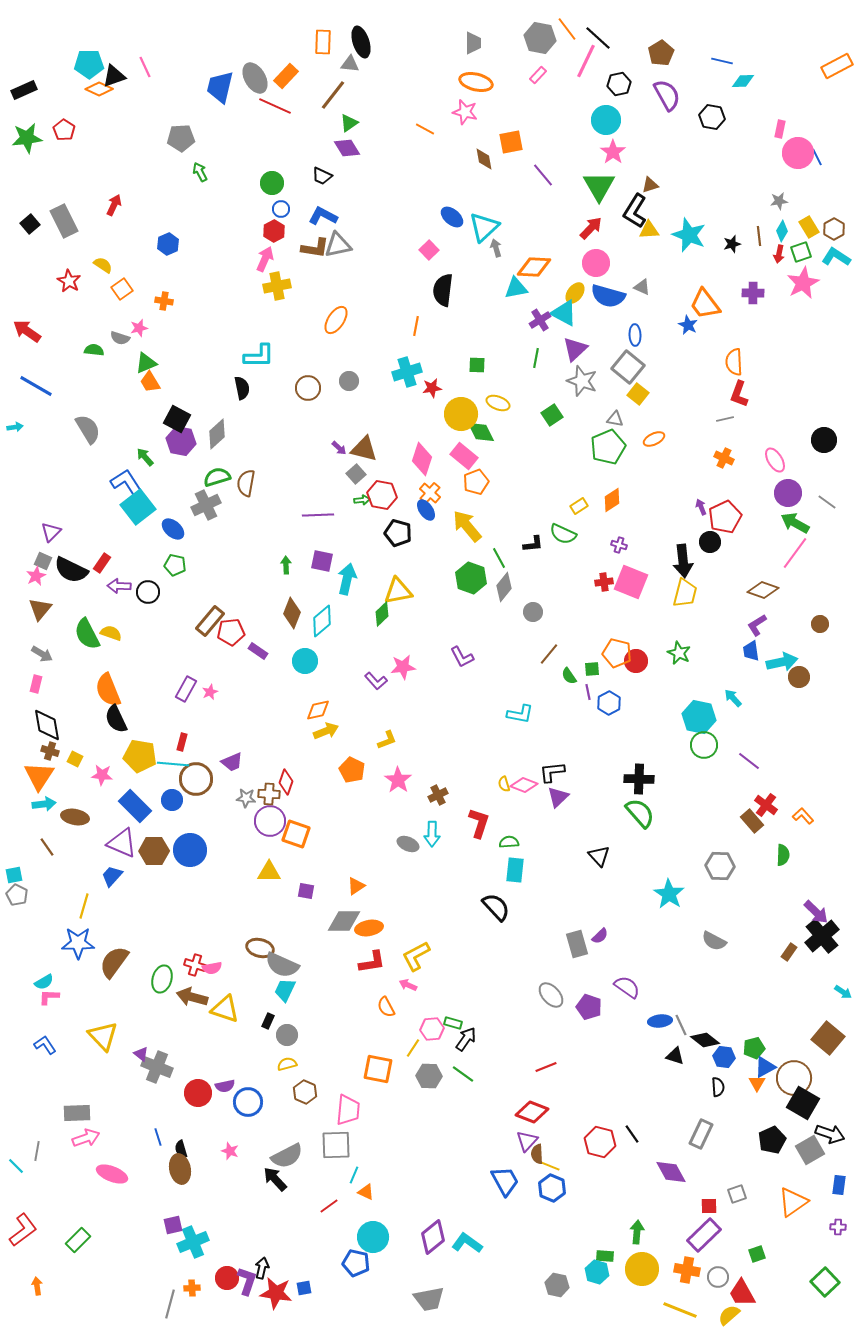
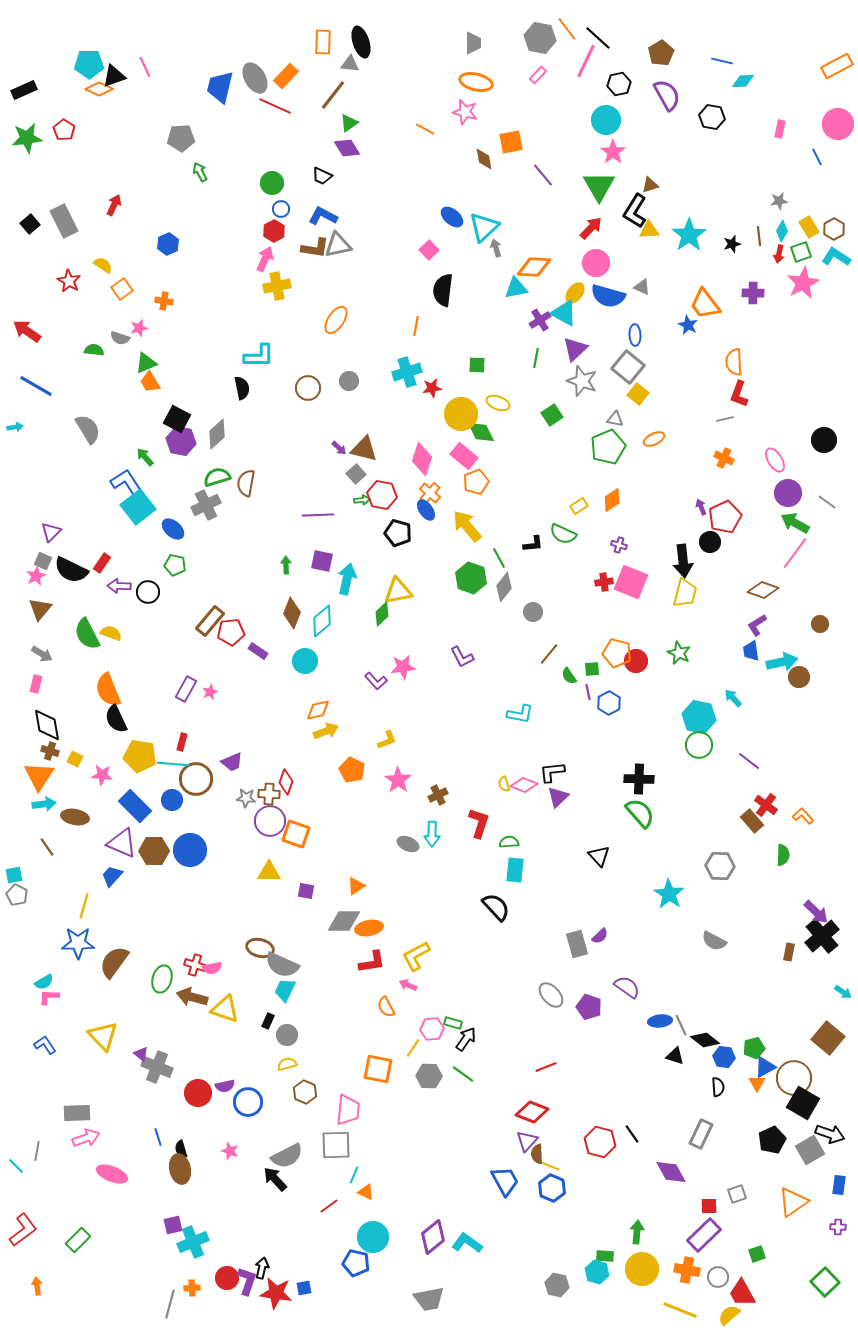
pink circle at (798, 153): moved 40 px right, 29 px up
cyan star at (689, 235): rotated 16 degrees clockwise
green circle at (704, 745): moved 5 px left
brown rectangle at (789, 952): rotated 24 degrees counterclockwise
